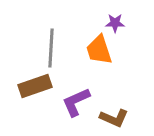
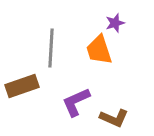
purple star: rotated 18 degrees counterclockwise
brown rectangle: moved 13 px left
